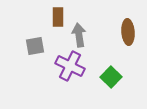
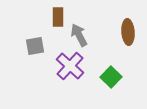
gray arrow: rotated 20 degrees counterclockwise
purple cross: rotated 16 degrees clockwise
